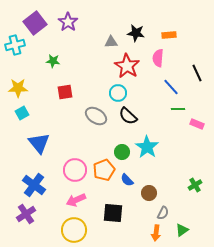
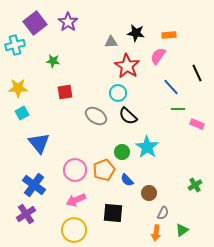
pink semicircle: moved 2 px up; rotated 30 degrees clockwise
